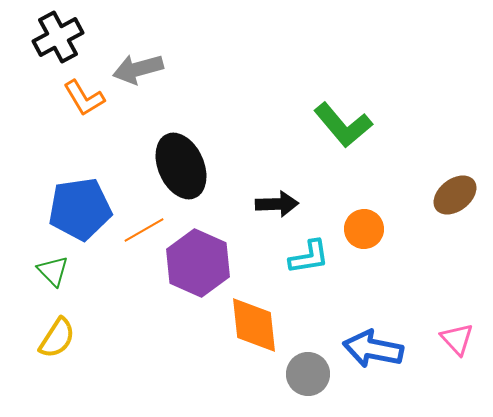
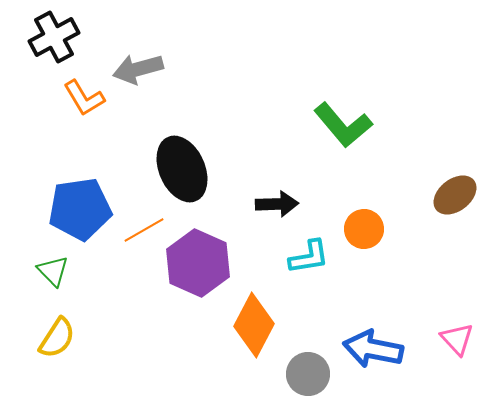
black cross: moved 4 px left
black ellipse: moved 1 px right, 3 px down
orange diamond: rotated 34 degrees clockwise
